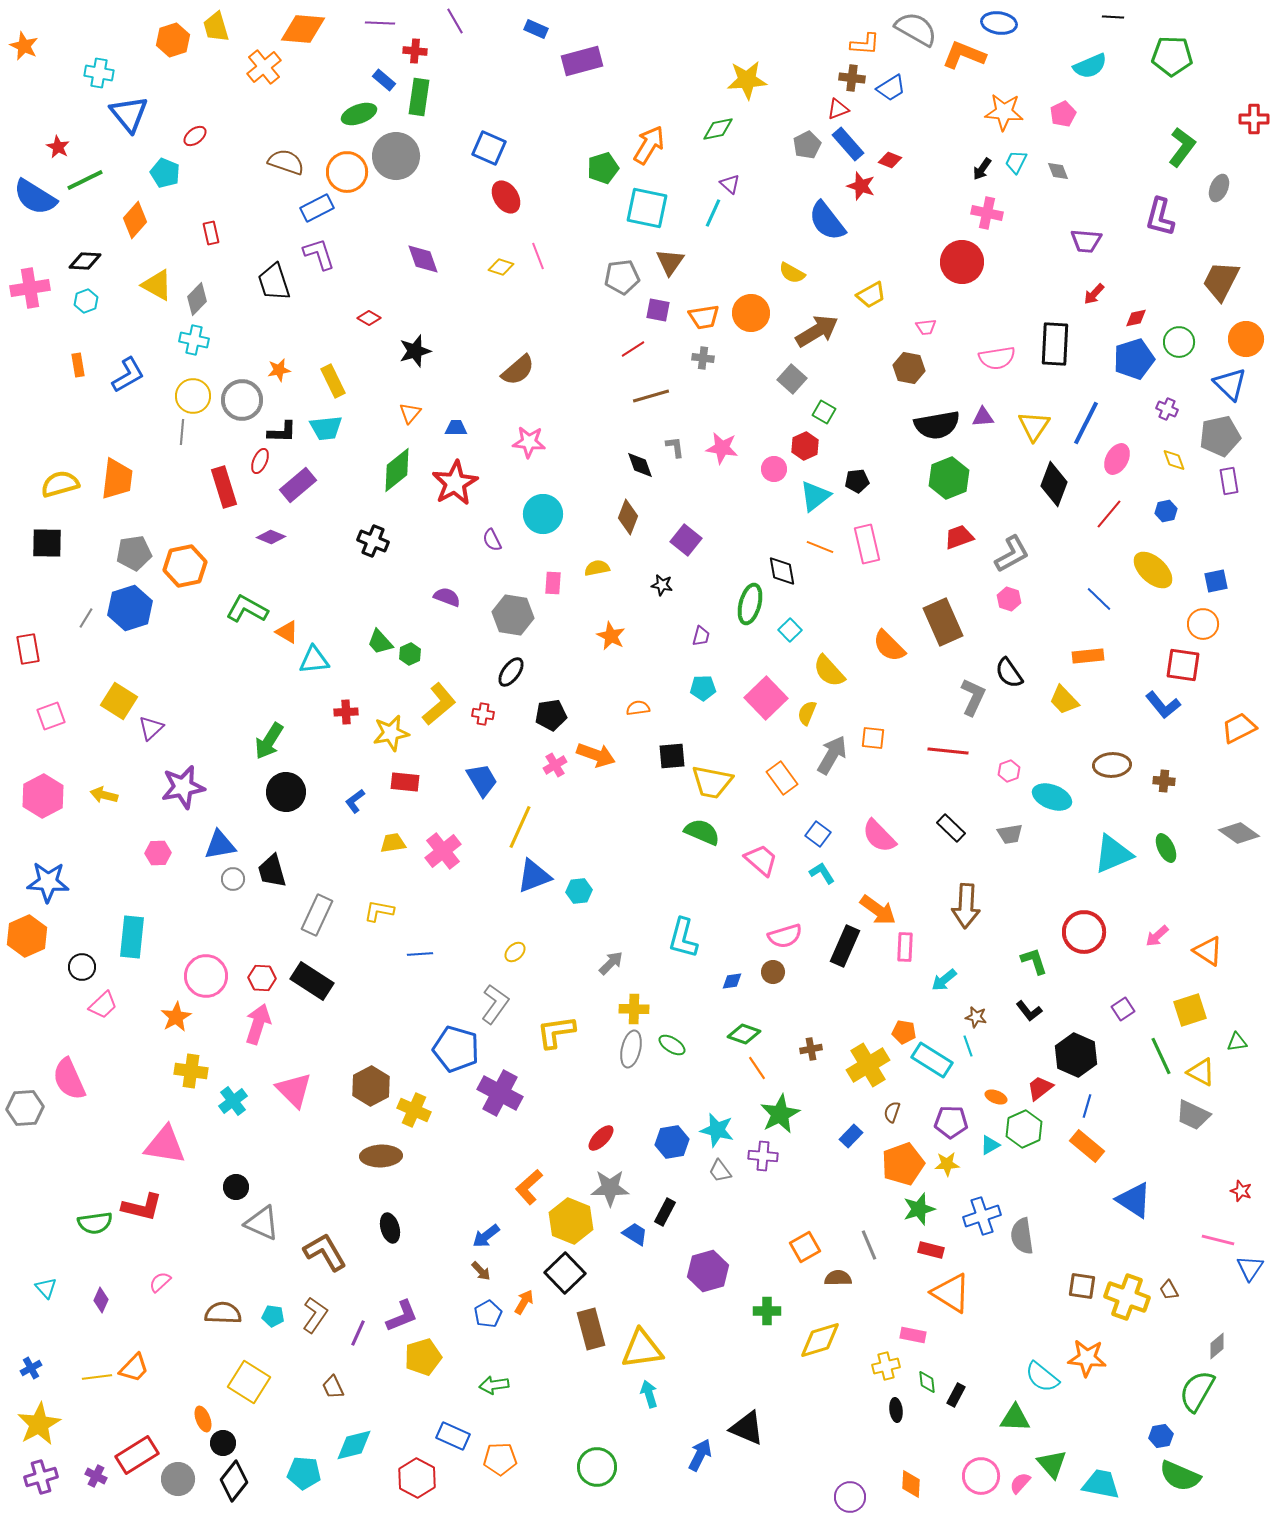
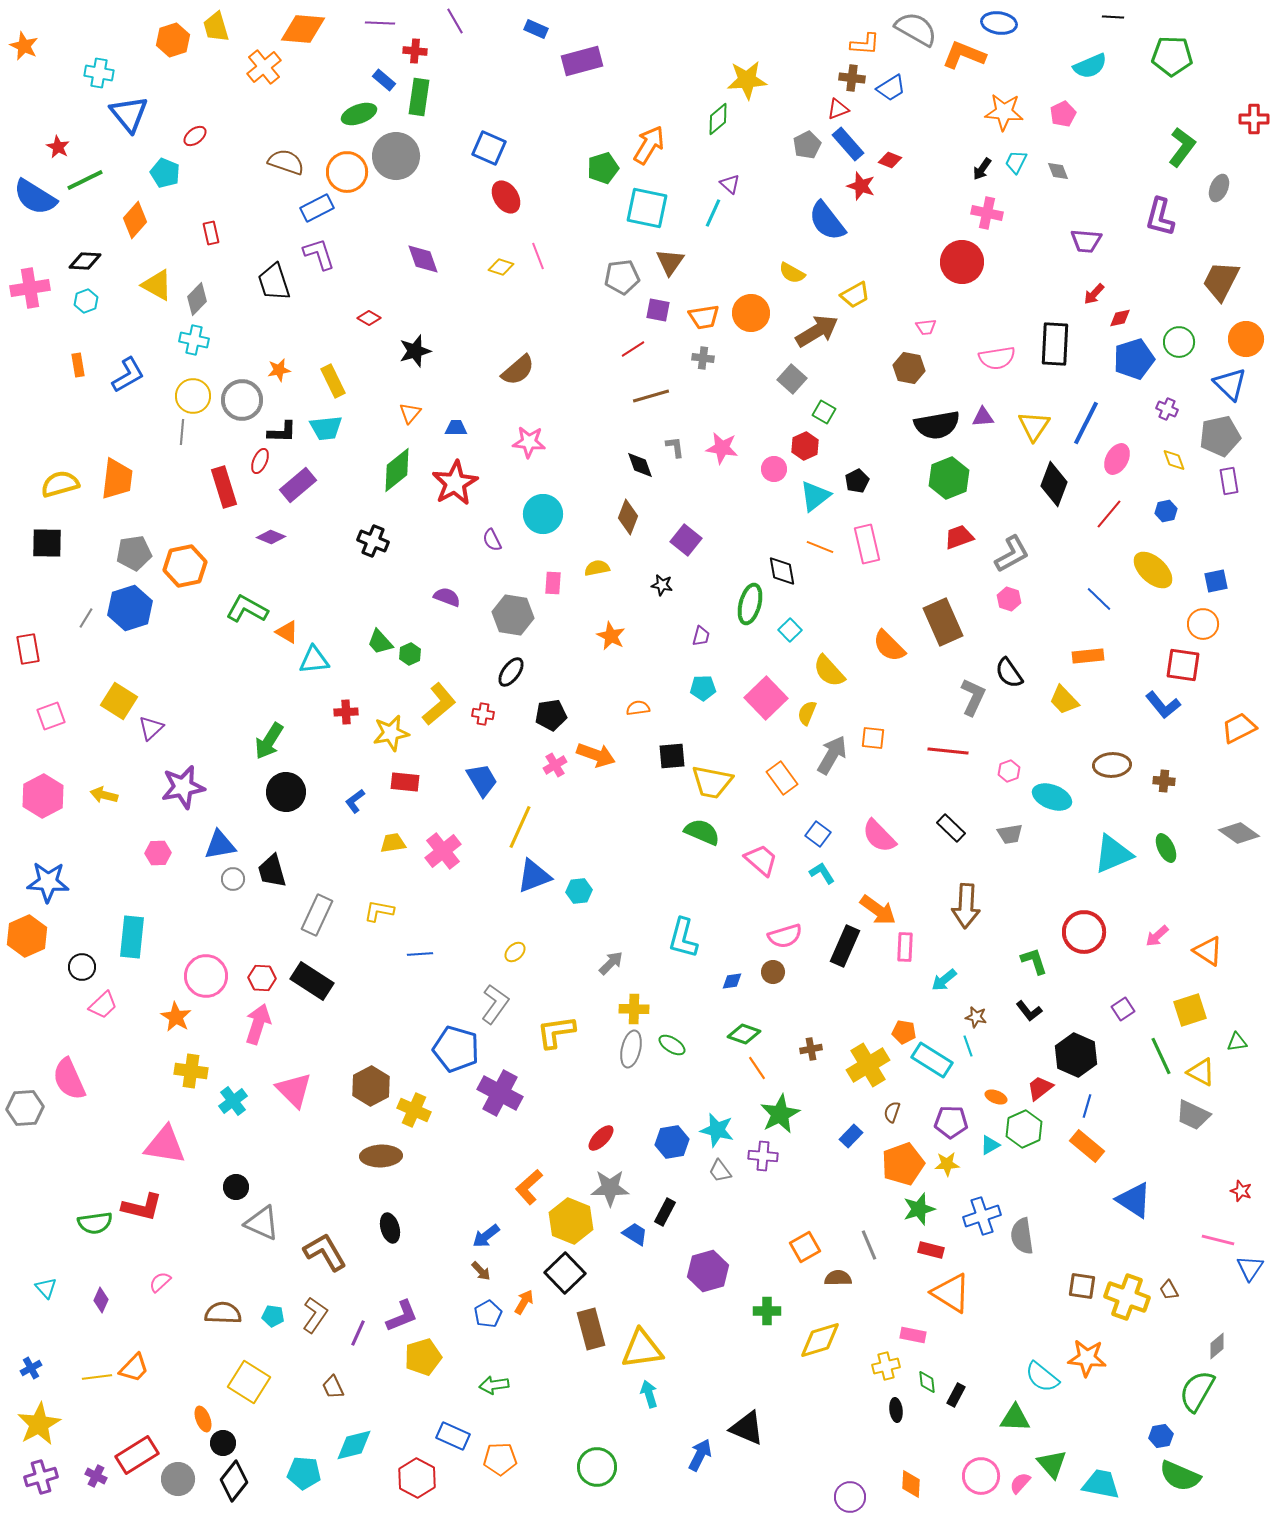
green diamond at (718, 129): moved 10 px up; rotated 28 degrees counterclockwise
yellow trapezoid at (871, 295): moved 16 px left
red diamond at (1136, 318): moved 16 px left
black pentagon at (857, 481): rotated 20 degrees counterclockwise
orange star at (176, 1017): rotated 12 degrees counterclockwise
